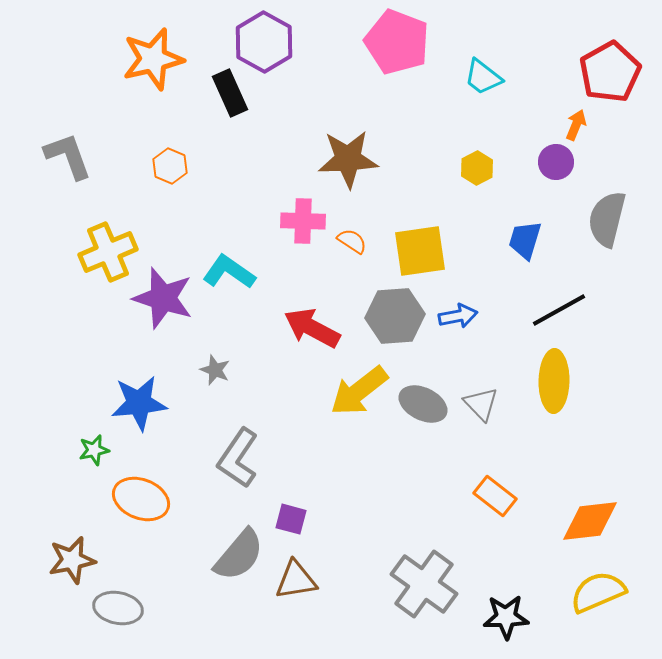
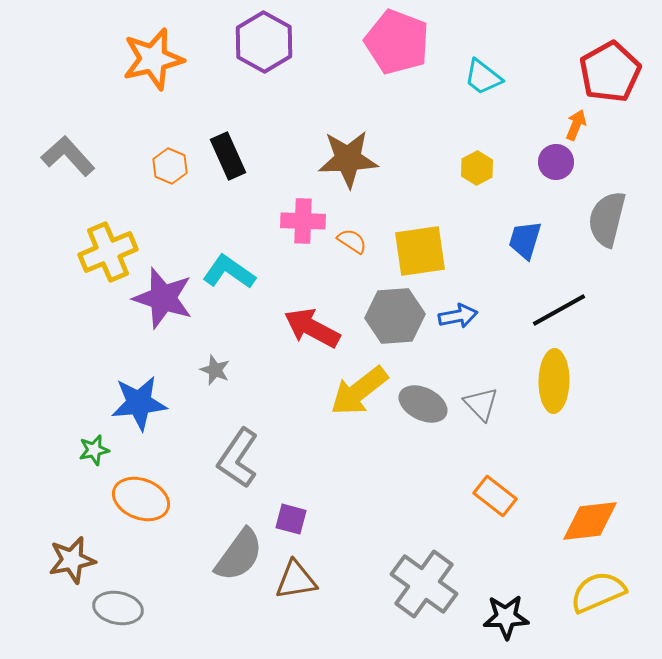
black rectangle at (230, 93): moved 2 px left, 63 px down
gray L-shape at (68, 156): rotated 22 degrees counterclockwise
gray semicircle at (239, 555): rotated 4 degrees counterclockwise
